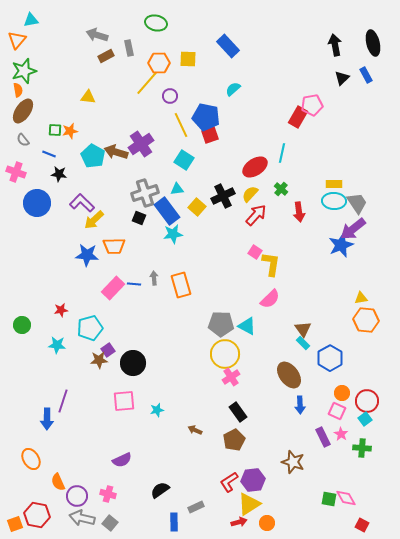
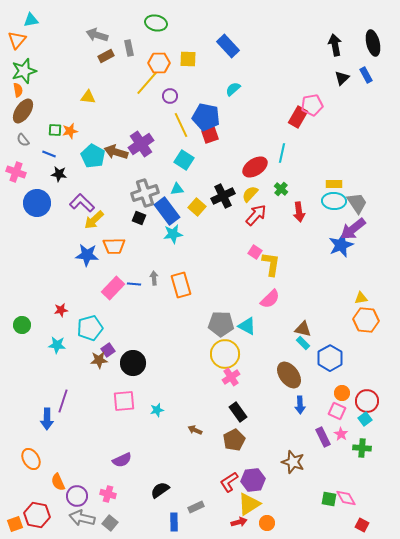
brown triangle at (303, 329): rotated 42 degrees counterclockwise
